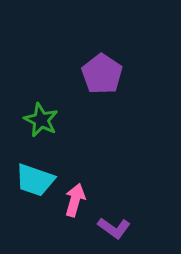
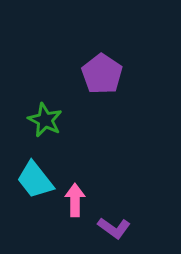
green star: moved 4 px right
cyan trapezoid: rotated 33 degrees clockwise
pink arrow: rotated 16 degrees counterclockwise
